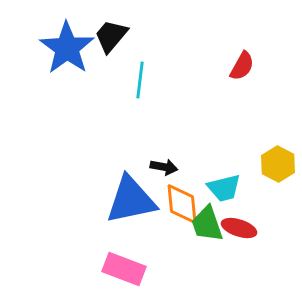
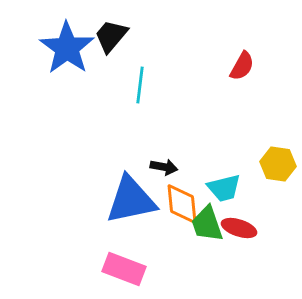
cyan line: moved 5 px down
yellow hexagon: rotated 20 degrees counterclockwise
